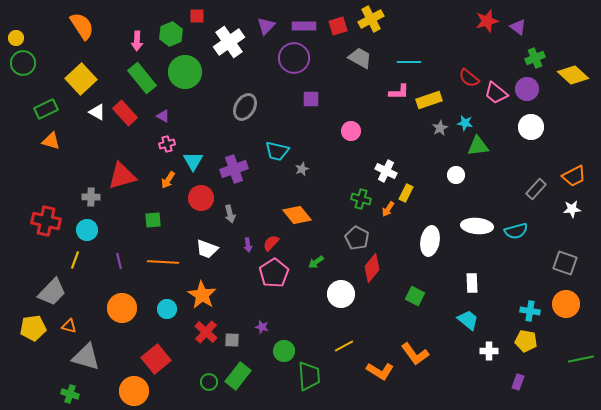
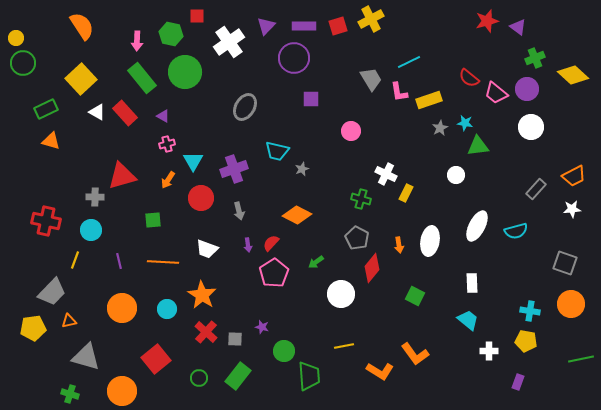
green hexagon at (171, 34): rotated 25 degrees counterclockwise
gray trapezoid at (360, 58): moved 11 px right, 21 px down; rotated 30 degrees clockwise
cyan line at (409, 62): rotated 25 degrees counterclockwise
pink L-shape at (399, 92): rotated 80 degrees clockwise
white cross at (386, 171): moved 3 px down
gray cross at (91, 197): moved 4 px right
orange arrow at (388, 209): moved 11 px right, 36 px down; rotated 42 degrees counterclockwise
gray arrow at (230, 214): moved 9 px right, 3 px up
orange diamond at (297, 215): rotated 24 degrees counterclockwise
white ellipse at (477, 226): rotated 68 degrees counterclockwise
cyan circle at (87, 230): moved 4 px right
orange circle at (566, 304): moved 5 px right
orange triangle at (69, 326): moved 5 px up; rotated 28 degrees counterclockwise
gray square at (232, 340): moved 3 px right, 1 px up
yellow line at (344, 346): rotated 18 degrees clockwise
green circle at (209, 382): moved 10 px left, 4 px up
orange circle at (134, 391): moved 12 px left
